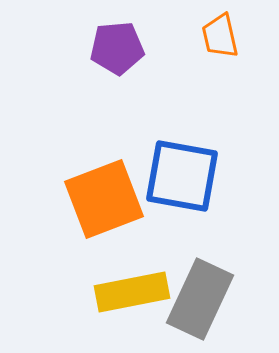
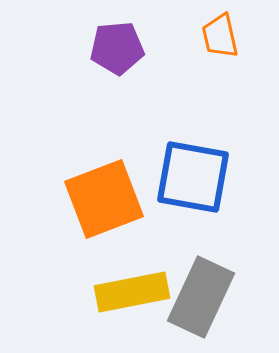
blue square: moved 11 px right, 1 px down
gray rectangle: moved 1 px right, 2 px up
